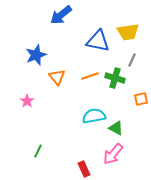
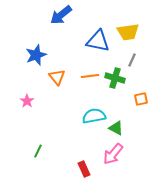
orange line: rotated 12 degrees clockwise
